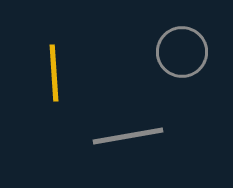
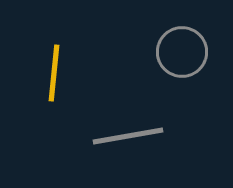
yellow line: rotated 10 degrees clockwise
